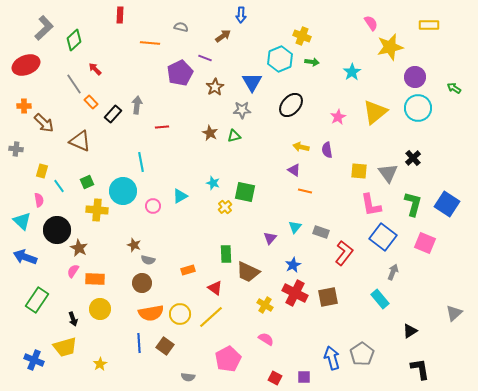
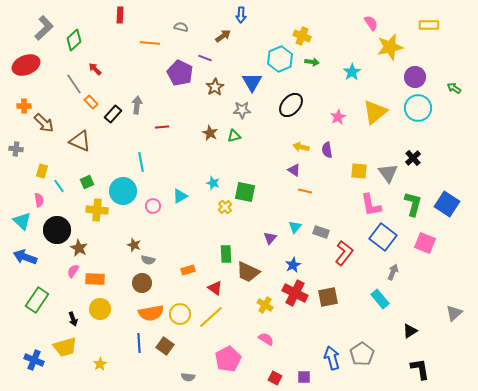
purple pentagon at (180, 73): rotated 20 degrees counterclockwise
